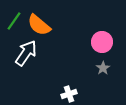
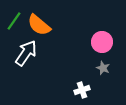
gray star: rotated 16 degrees counterclockwise
white cross: moved 13 px right, 4 px up
